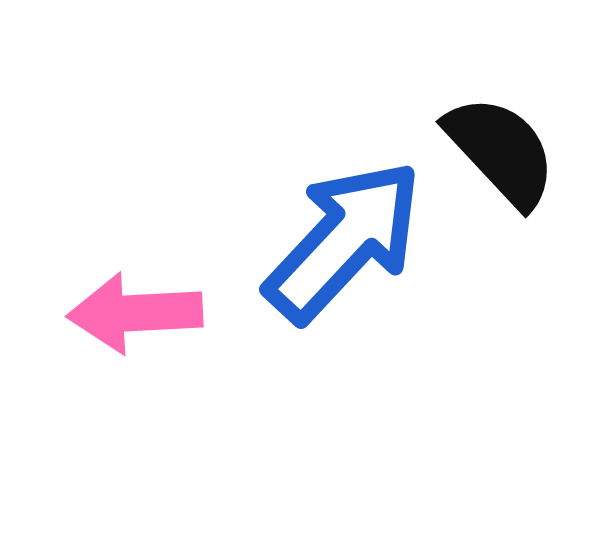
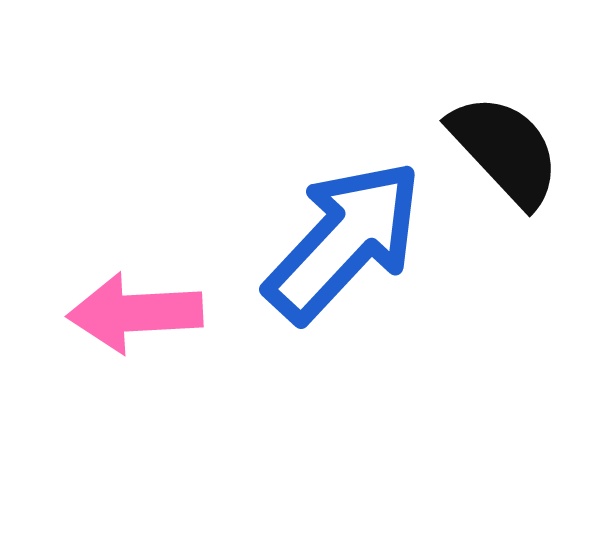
black semicircle: moved 4 px right, 1 px up
